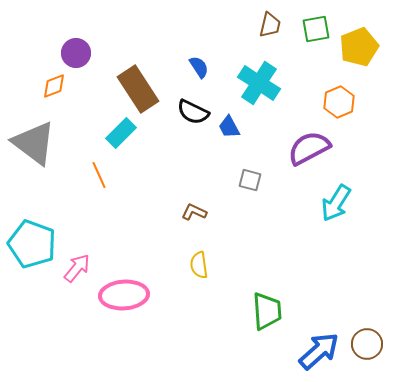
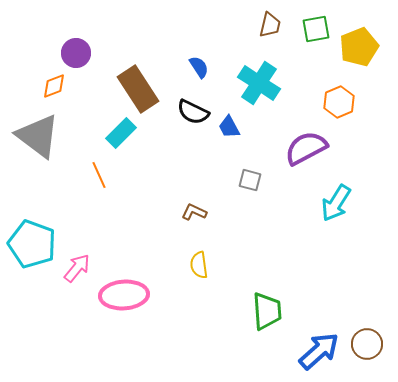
gray triangle: moved 4 px right, 7 px up
purple semicircle: moved 3 px left
